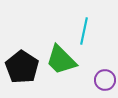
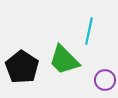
cyan line: moved 5 px right
green trapezoid: moved 3 px right
